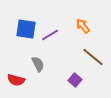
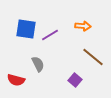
orange arrow: rotated 133 degrees clockwise
